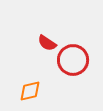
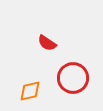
red circle: moved 18 px down
